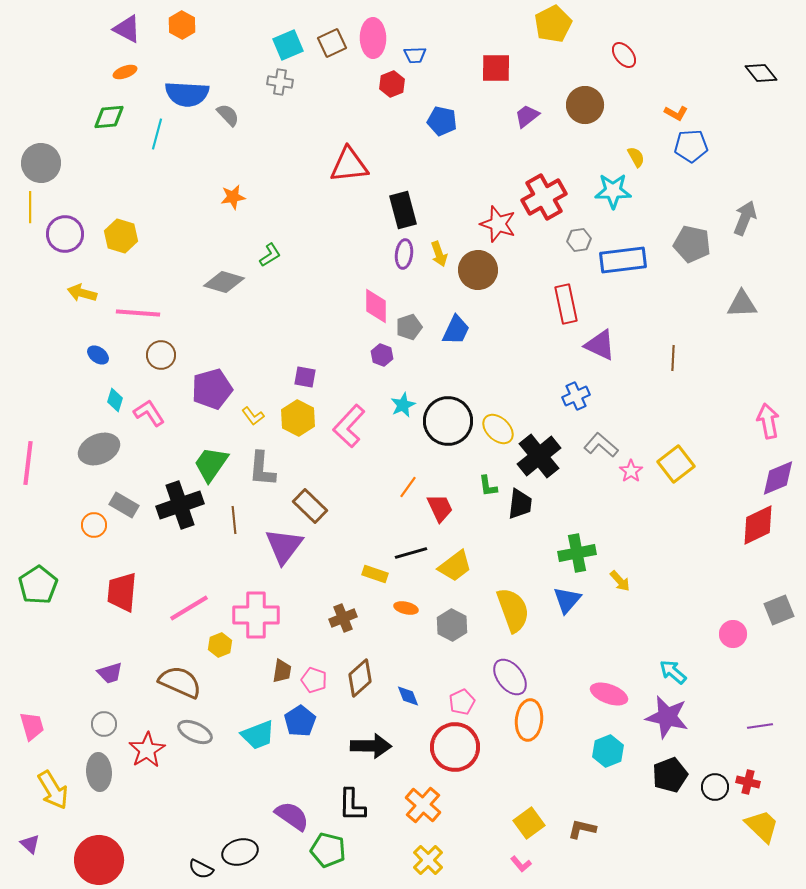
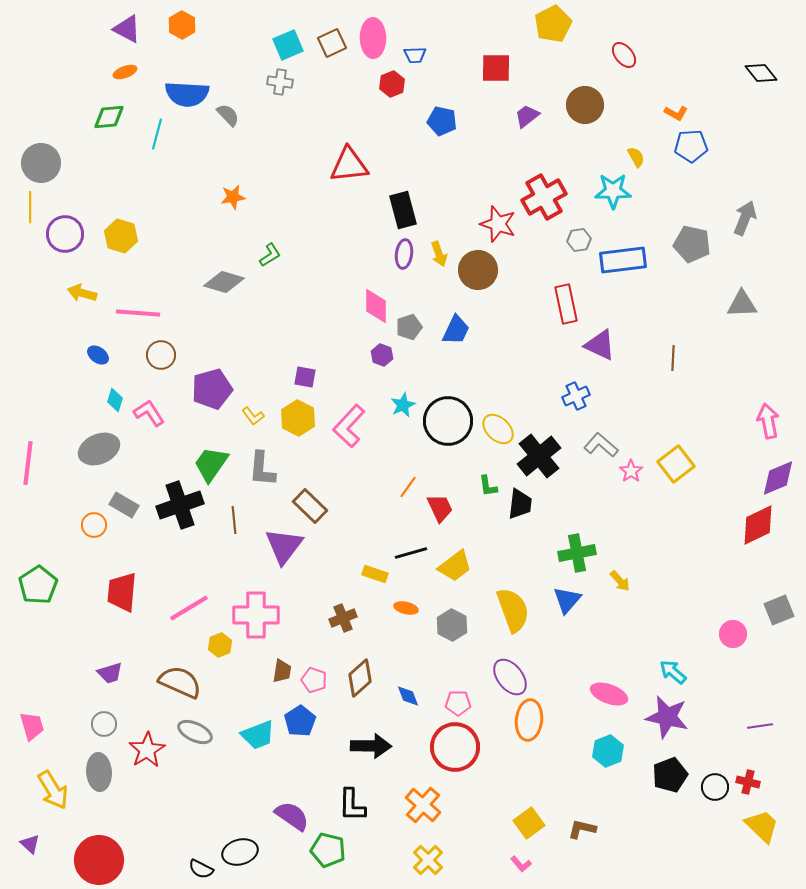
pink pentagon at (462, 702): moved 4 px left, 1 px down; rotated 25 degrees clockwise
